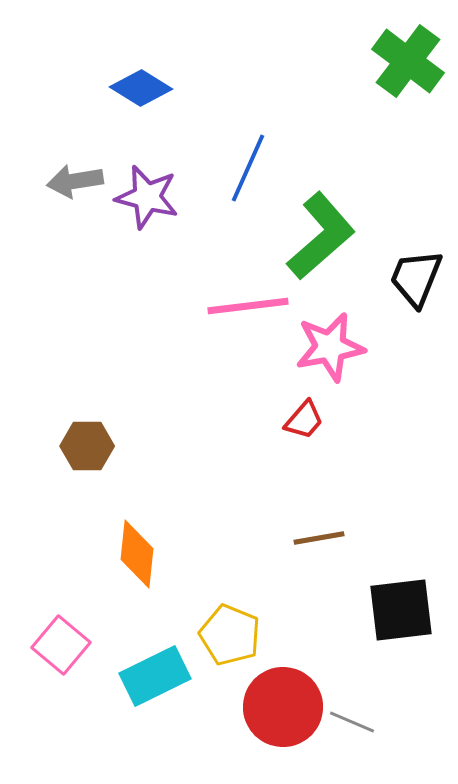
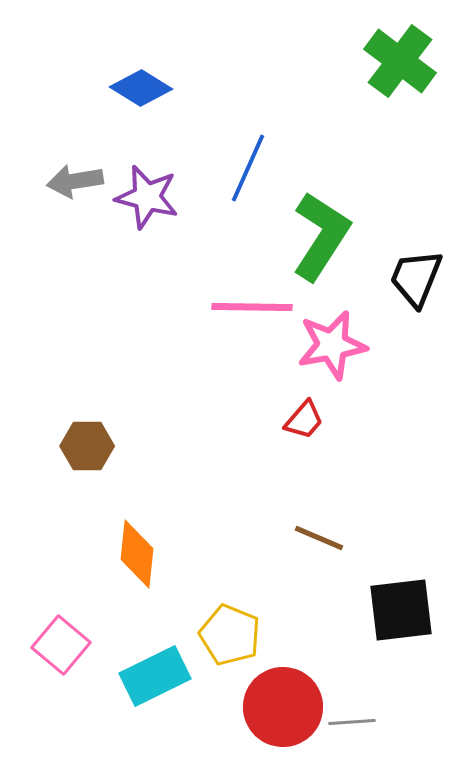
green cross: moved 8 px left
green L-shape: rotated 16 degrees counterclockwise
pink line: moved 4 px right, 1 px down; rotated 8 degrees clockwise
pink star: moved 2 px right, 2 px up
brown line: rotated 33 degrees clockwise
gray line: rotated 27 degrees counterclockwise
